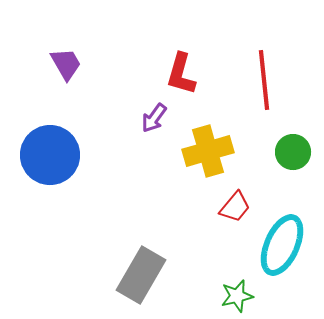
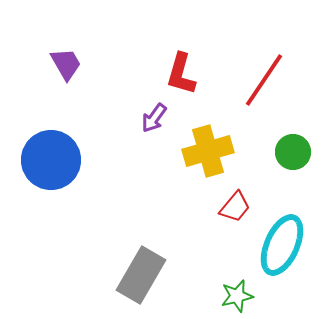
red line: rotated 40 degrees clockwise
blue circle: moved 1 px right, 5 px down
